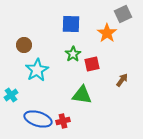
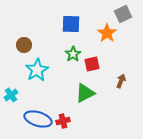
brown arrow: moved 1 px left, 1 px down; rotated 16 degrees counterclockwise
green triangle: moved 3 px right, 2 px up; rotated 35 degrees counterclockwise
